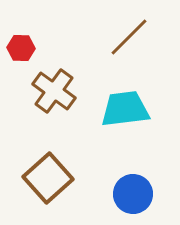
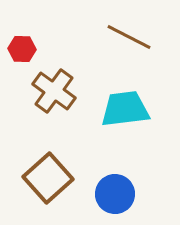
brown line: rotated 72 degrees clockwise
red hexagon: moved 1 px right, 1 px down
blue circle: moved 18 px left
